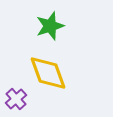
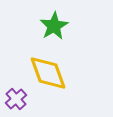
green star: moved 4 px right; rotated 12 degrees counterclockwise
